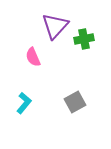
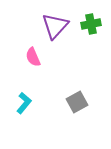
green cross: moved 7 px right, 15 px up
gray square: moved 2 px right
